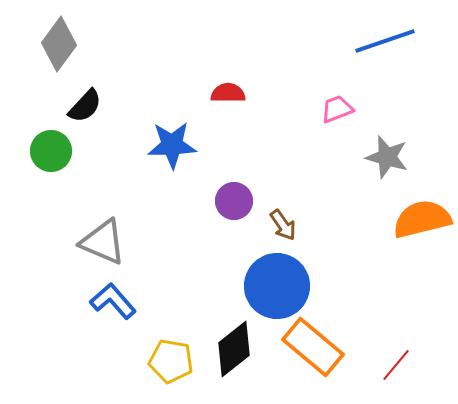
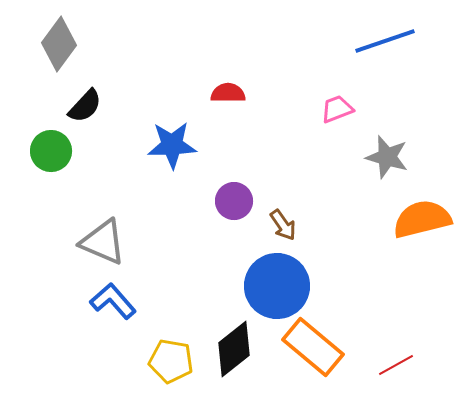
red line: rotated 21 degrees clockwise
